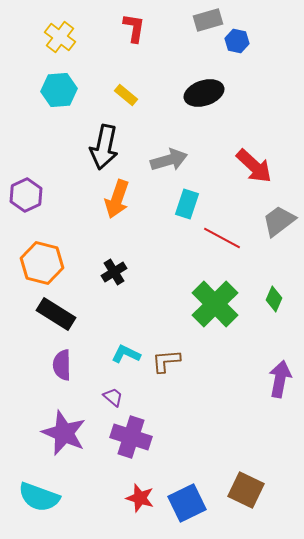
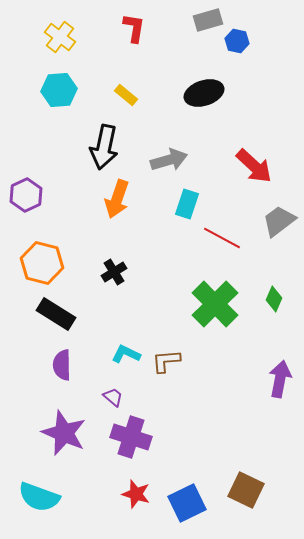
red star: moved 4 px left, 4 px up
